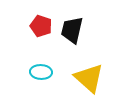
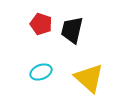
red pentagon: moved 2 px up
cyan ellipse: rotated 25 degrees counterclockwise
